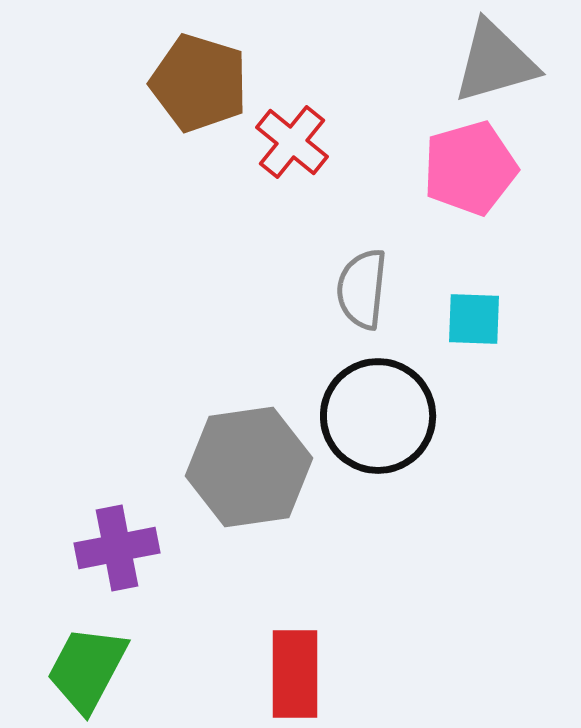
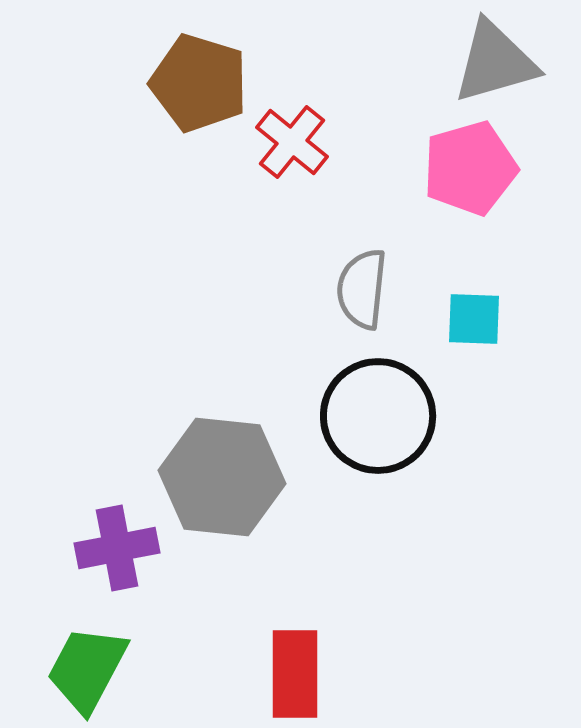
gray hexagon: moved 27 px left, 10 px down; rotated 14 degrees clockwise
